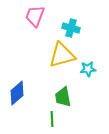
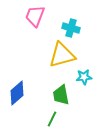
cyan star: moved 4 px left, 8 px down
green trapezoid: moved 2 px left, 2 px up
green line: rotated 28 degrees clockwise
